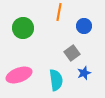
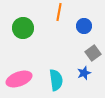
gray square: moved 21 px right
pink ellipse: moved 4 px down
